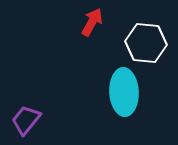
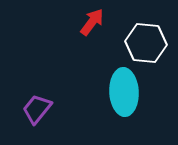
red arrow: rotated 8 degrees clockwise
purple trapezoid: moved 11 px right, 11 px up
